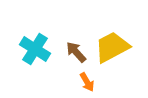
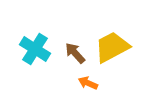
brown arrow: moved 1 px left, 1 px down
orange arrow: moved 1 px right, 1 px down; rotated 144 degrees clockwise
